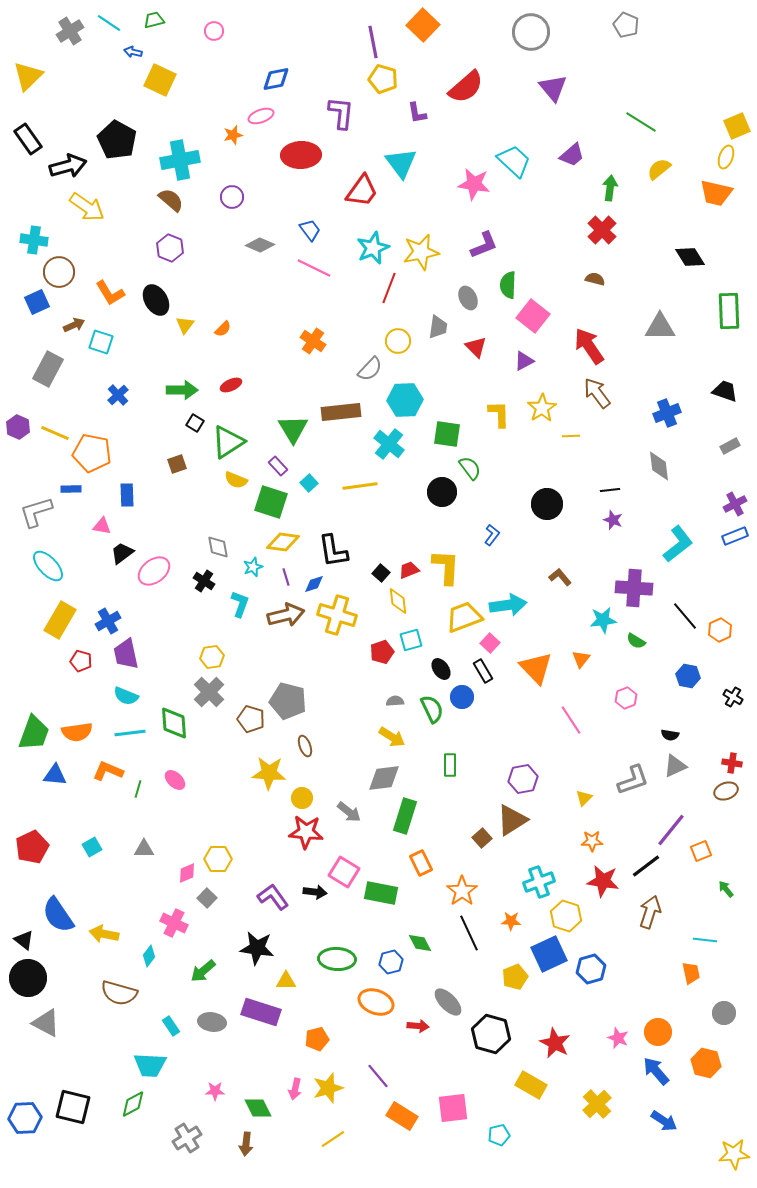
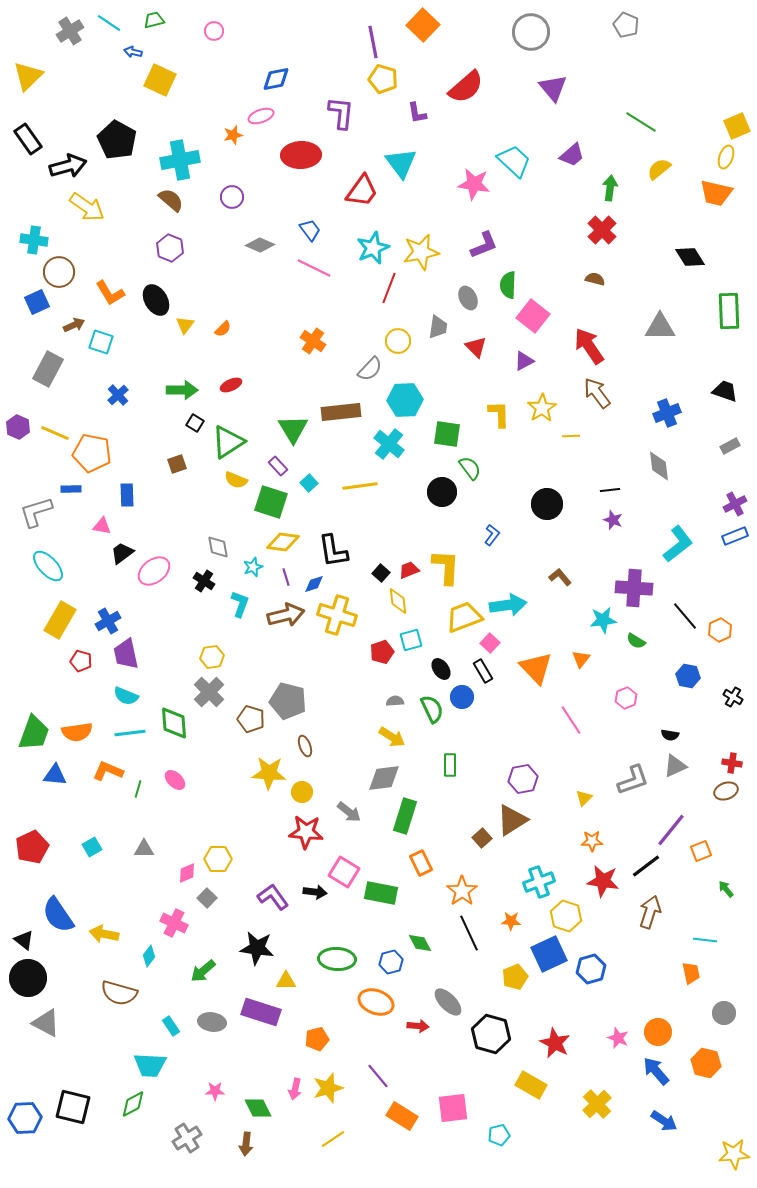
yellow circle at (302, 798): moved 6 px up
